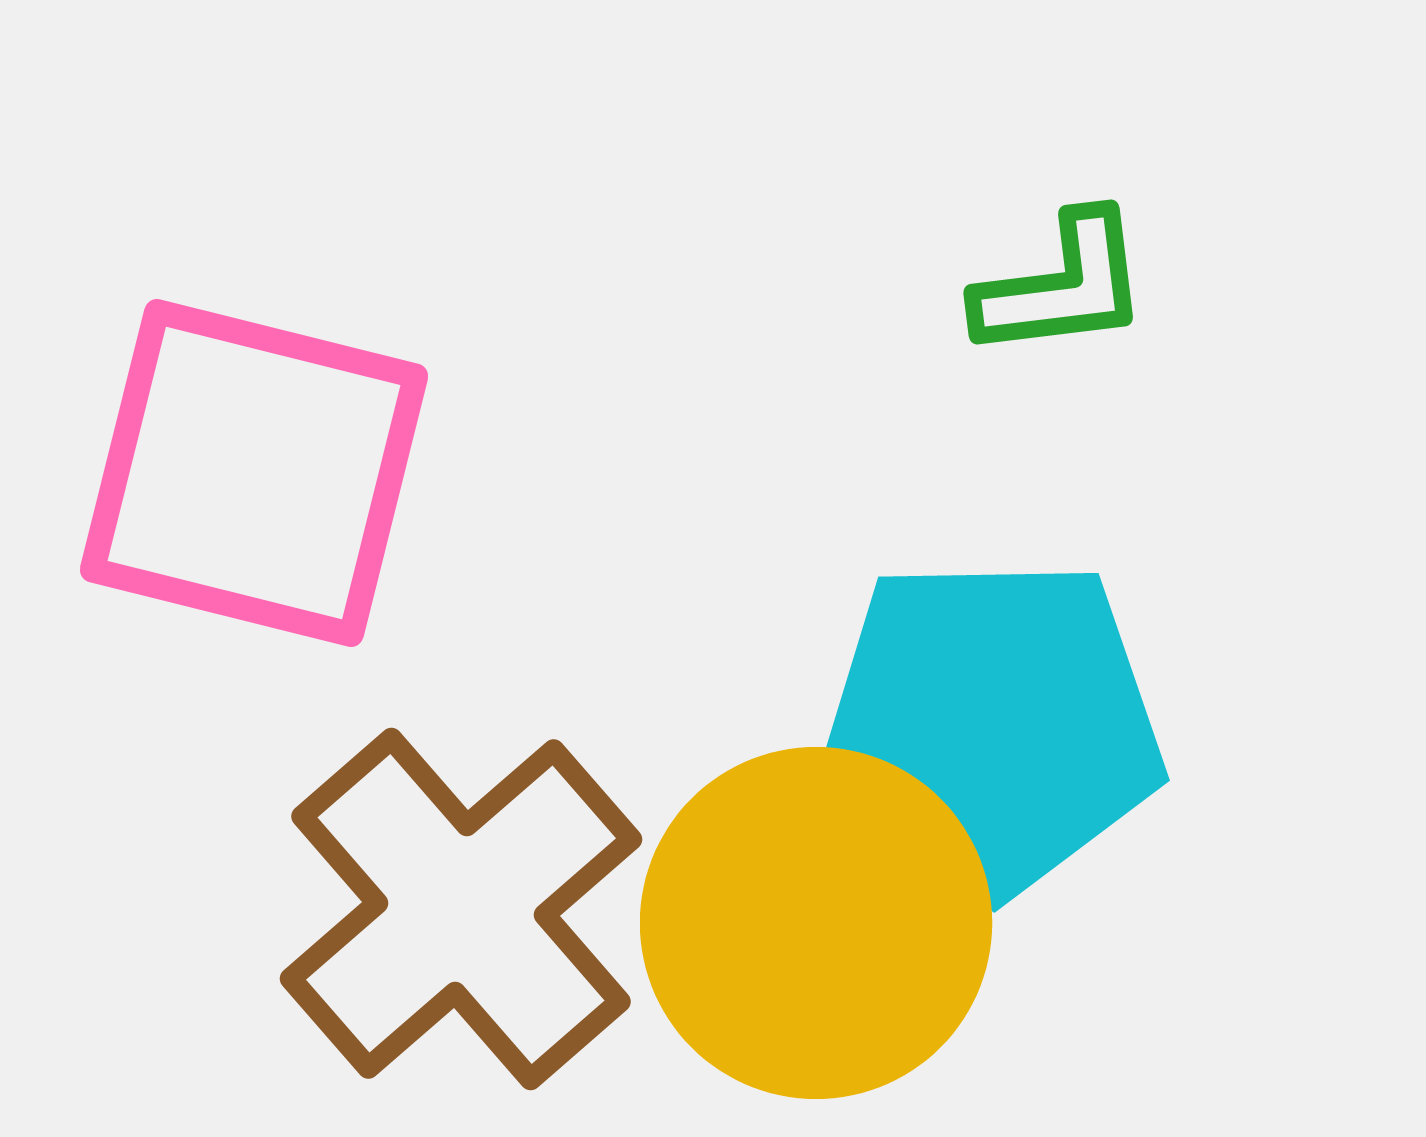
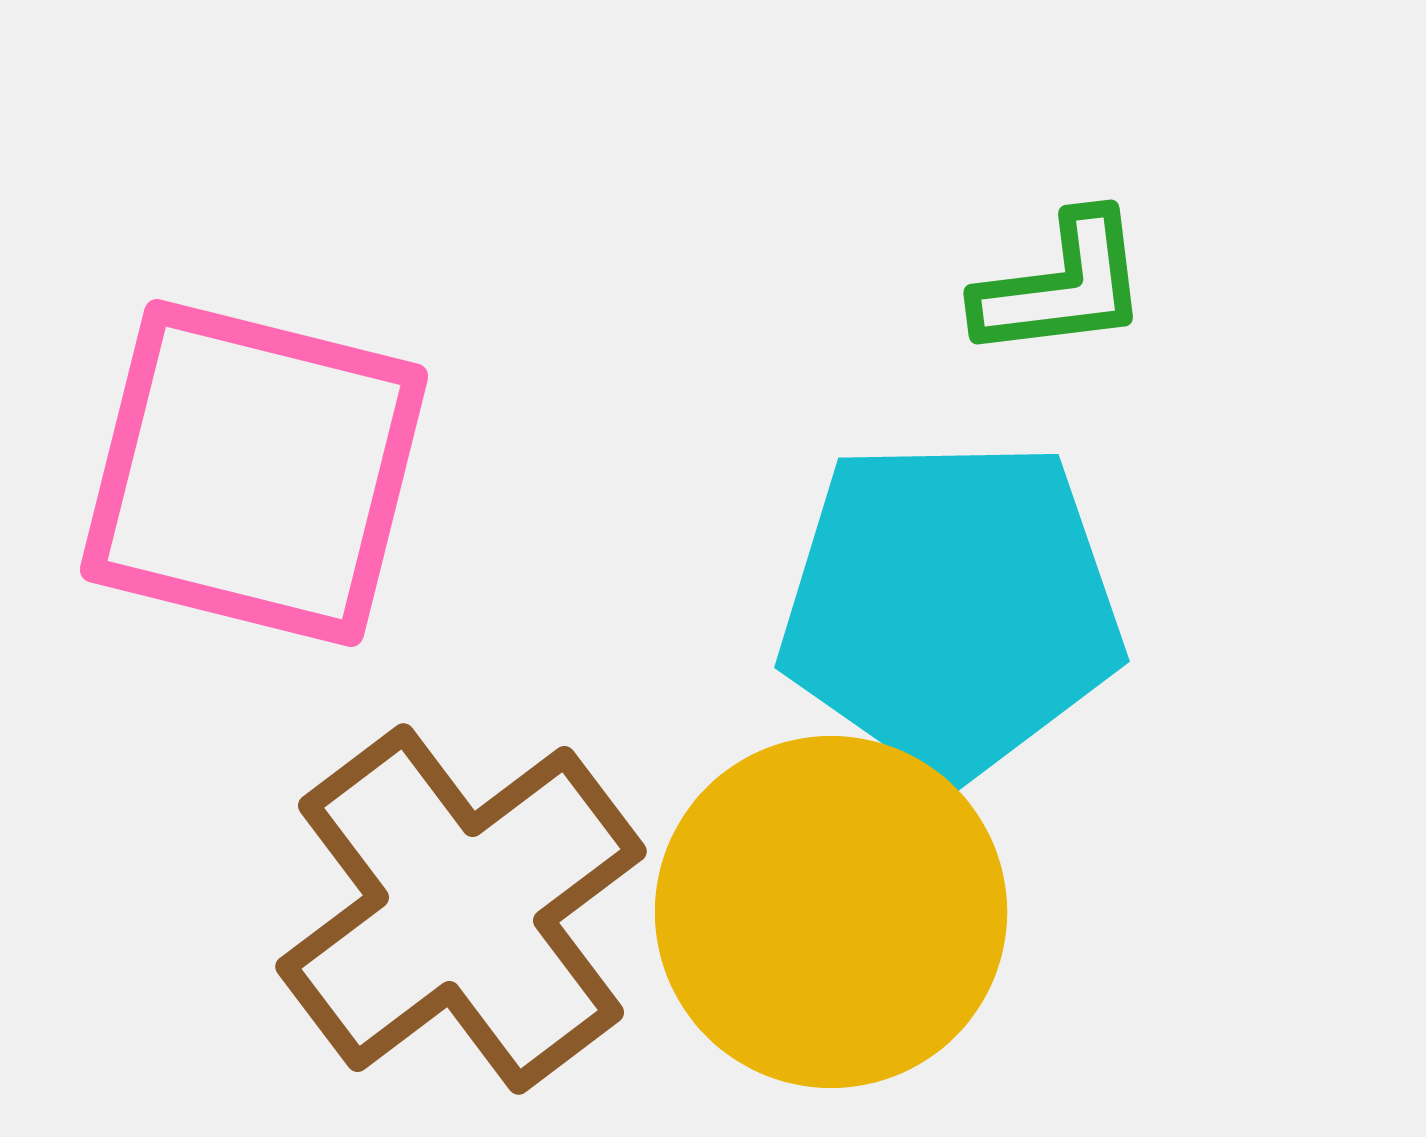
cyan pentagon: moved 40 px left, 119 px up
brown cross: rotated 4 degrees clockwise
yellow circle: moved 15 px right, 11 px up
